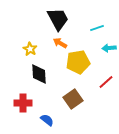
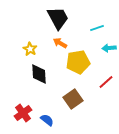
black trapezoid: moved 1 px up
red cross: moved 10 px down; rotated 36 degrees counterclockwise
